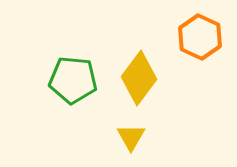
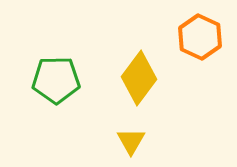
green pentagon: moved 17 px left; rotated 6 degrees counterclockwise
yellow triangle: moved 4 px down
